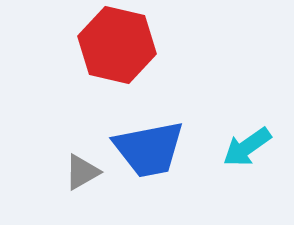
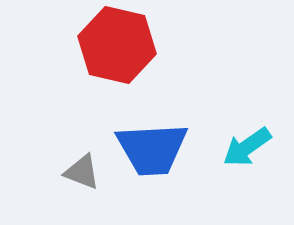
blue trapezoid: moved 3 px right; rotated 8 degrees clockwise
gray triangle: rotated 51 degrees clockwise
